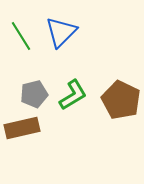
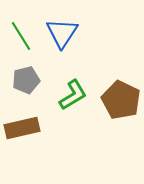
blue triangle: moved 1 px right, 1 px down; rotated 12 degrees counterclockwise
gray pentagon: moved 8 px left, 14 px up
